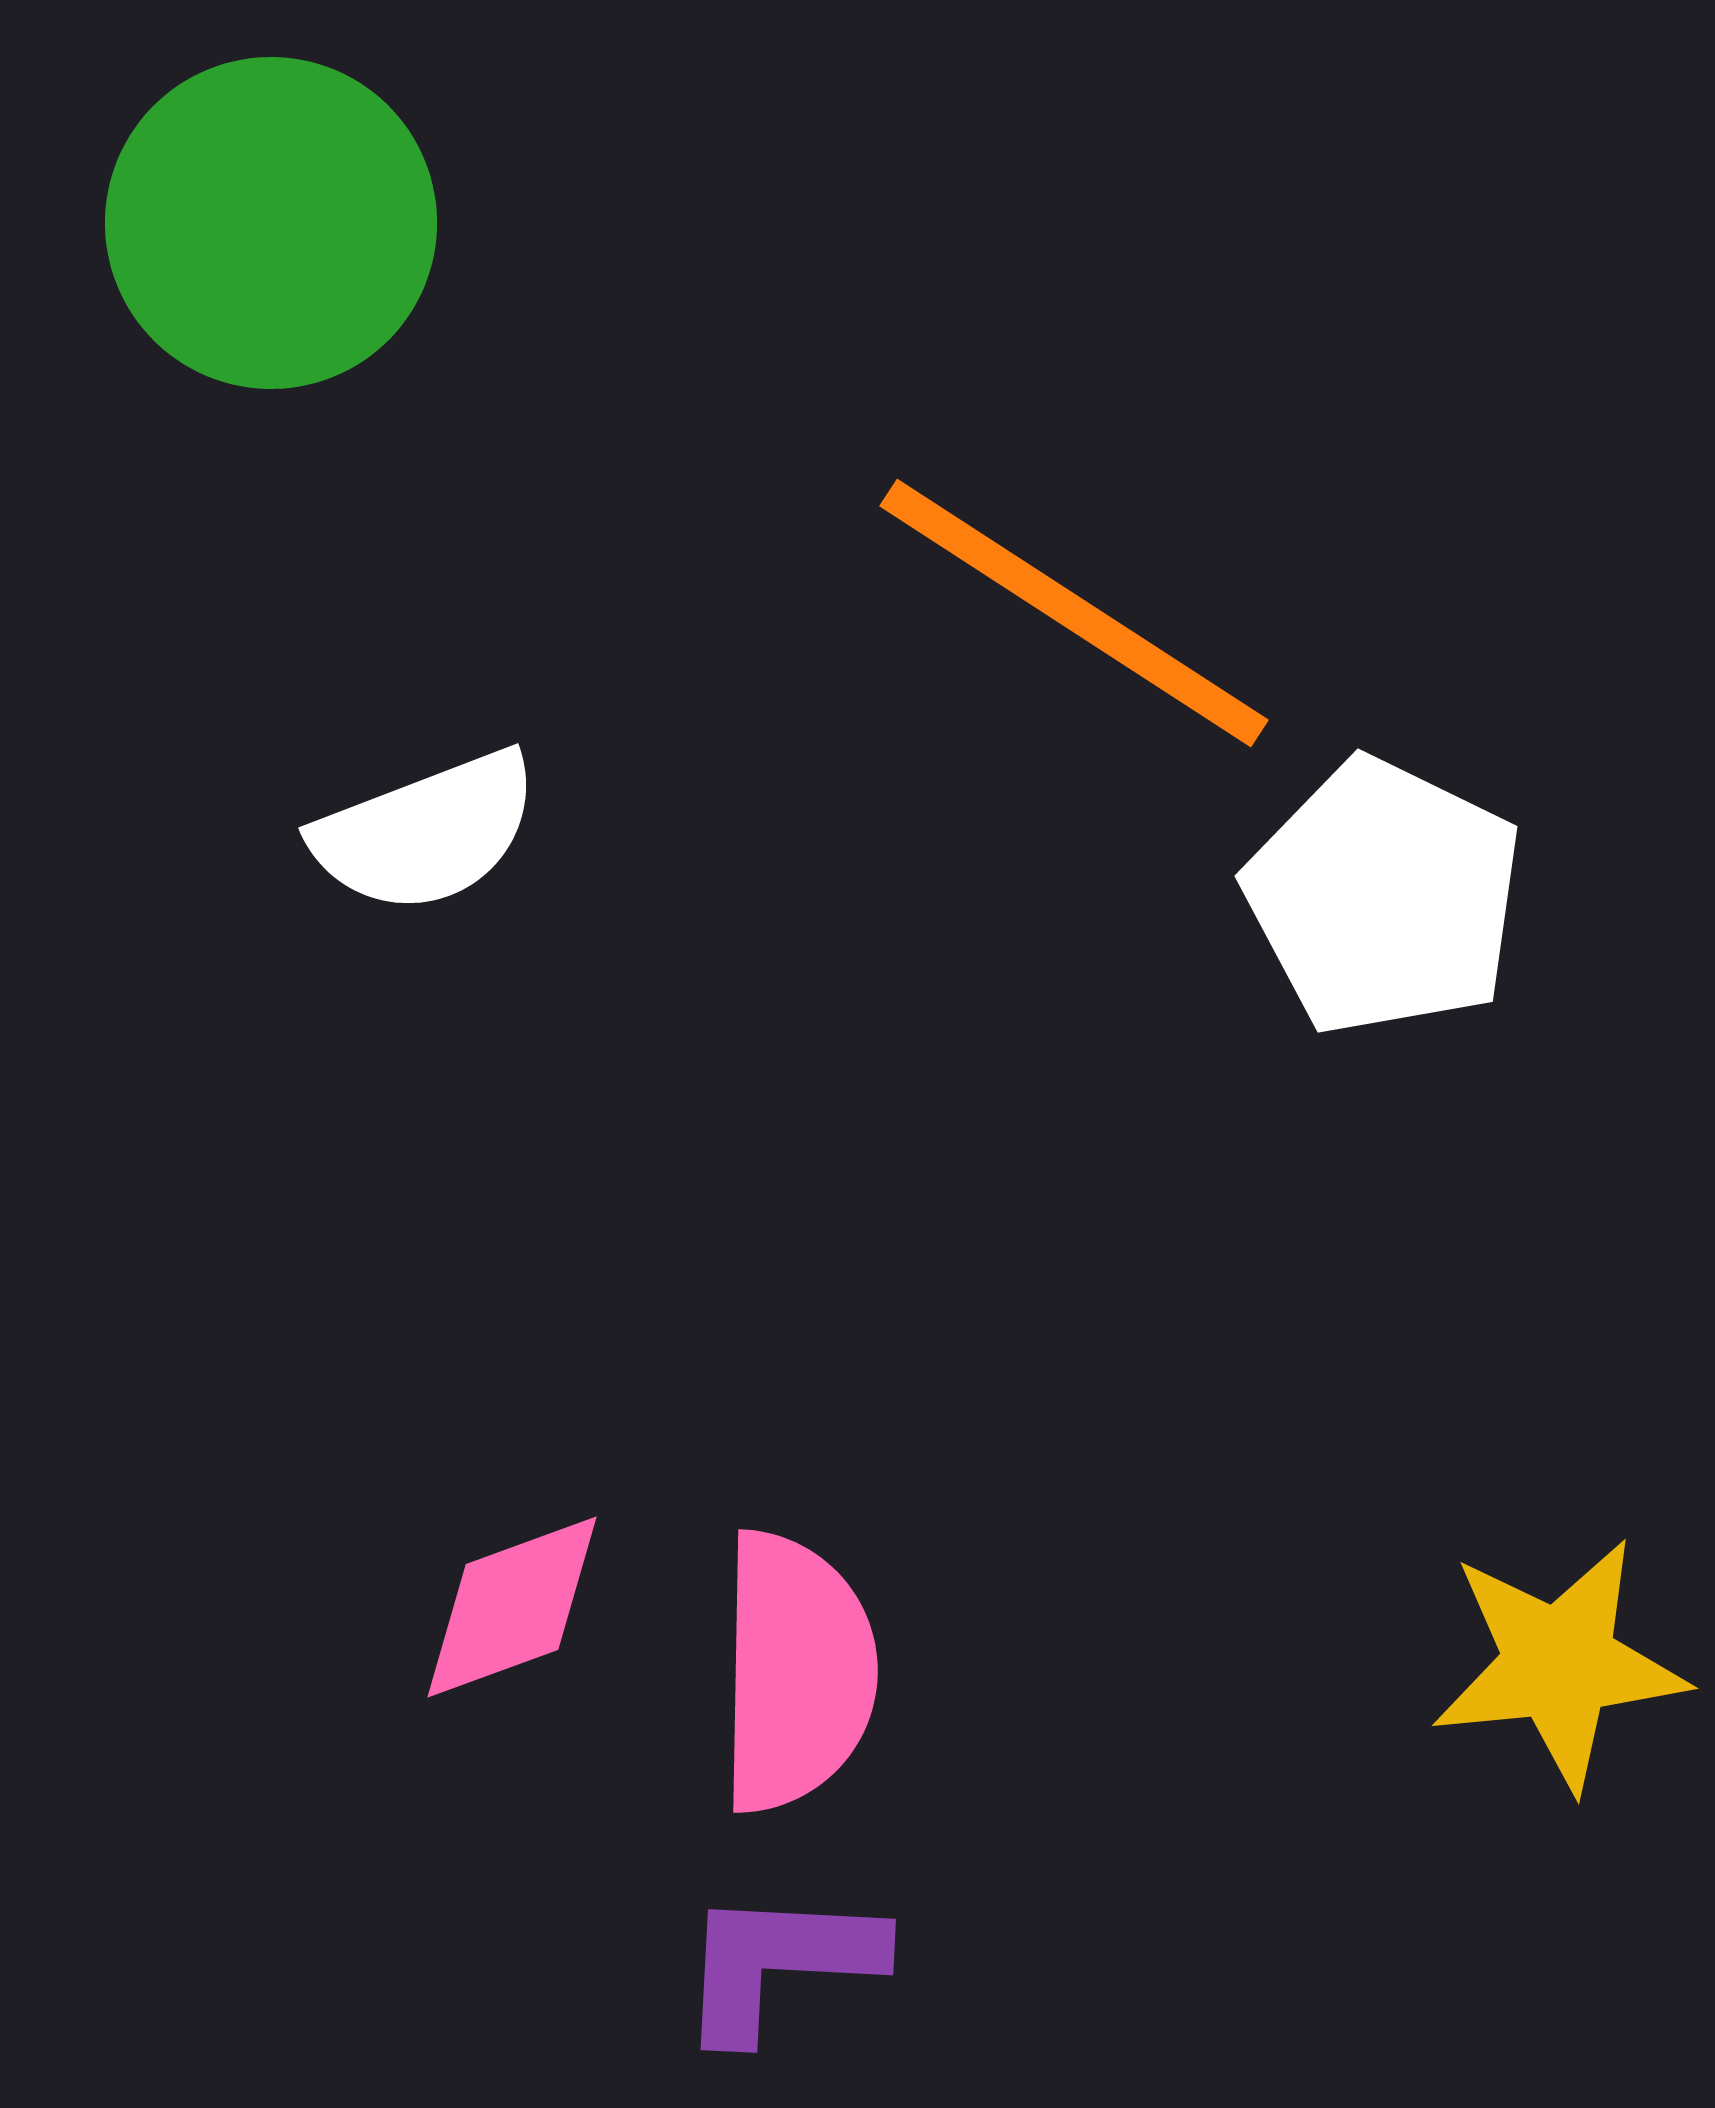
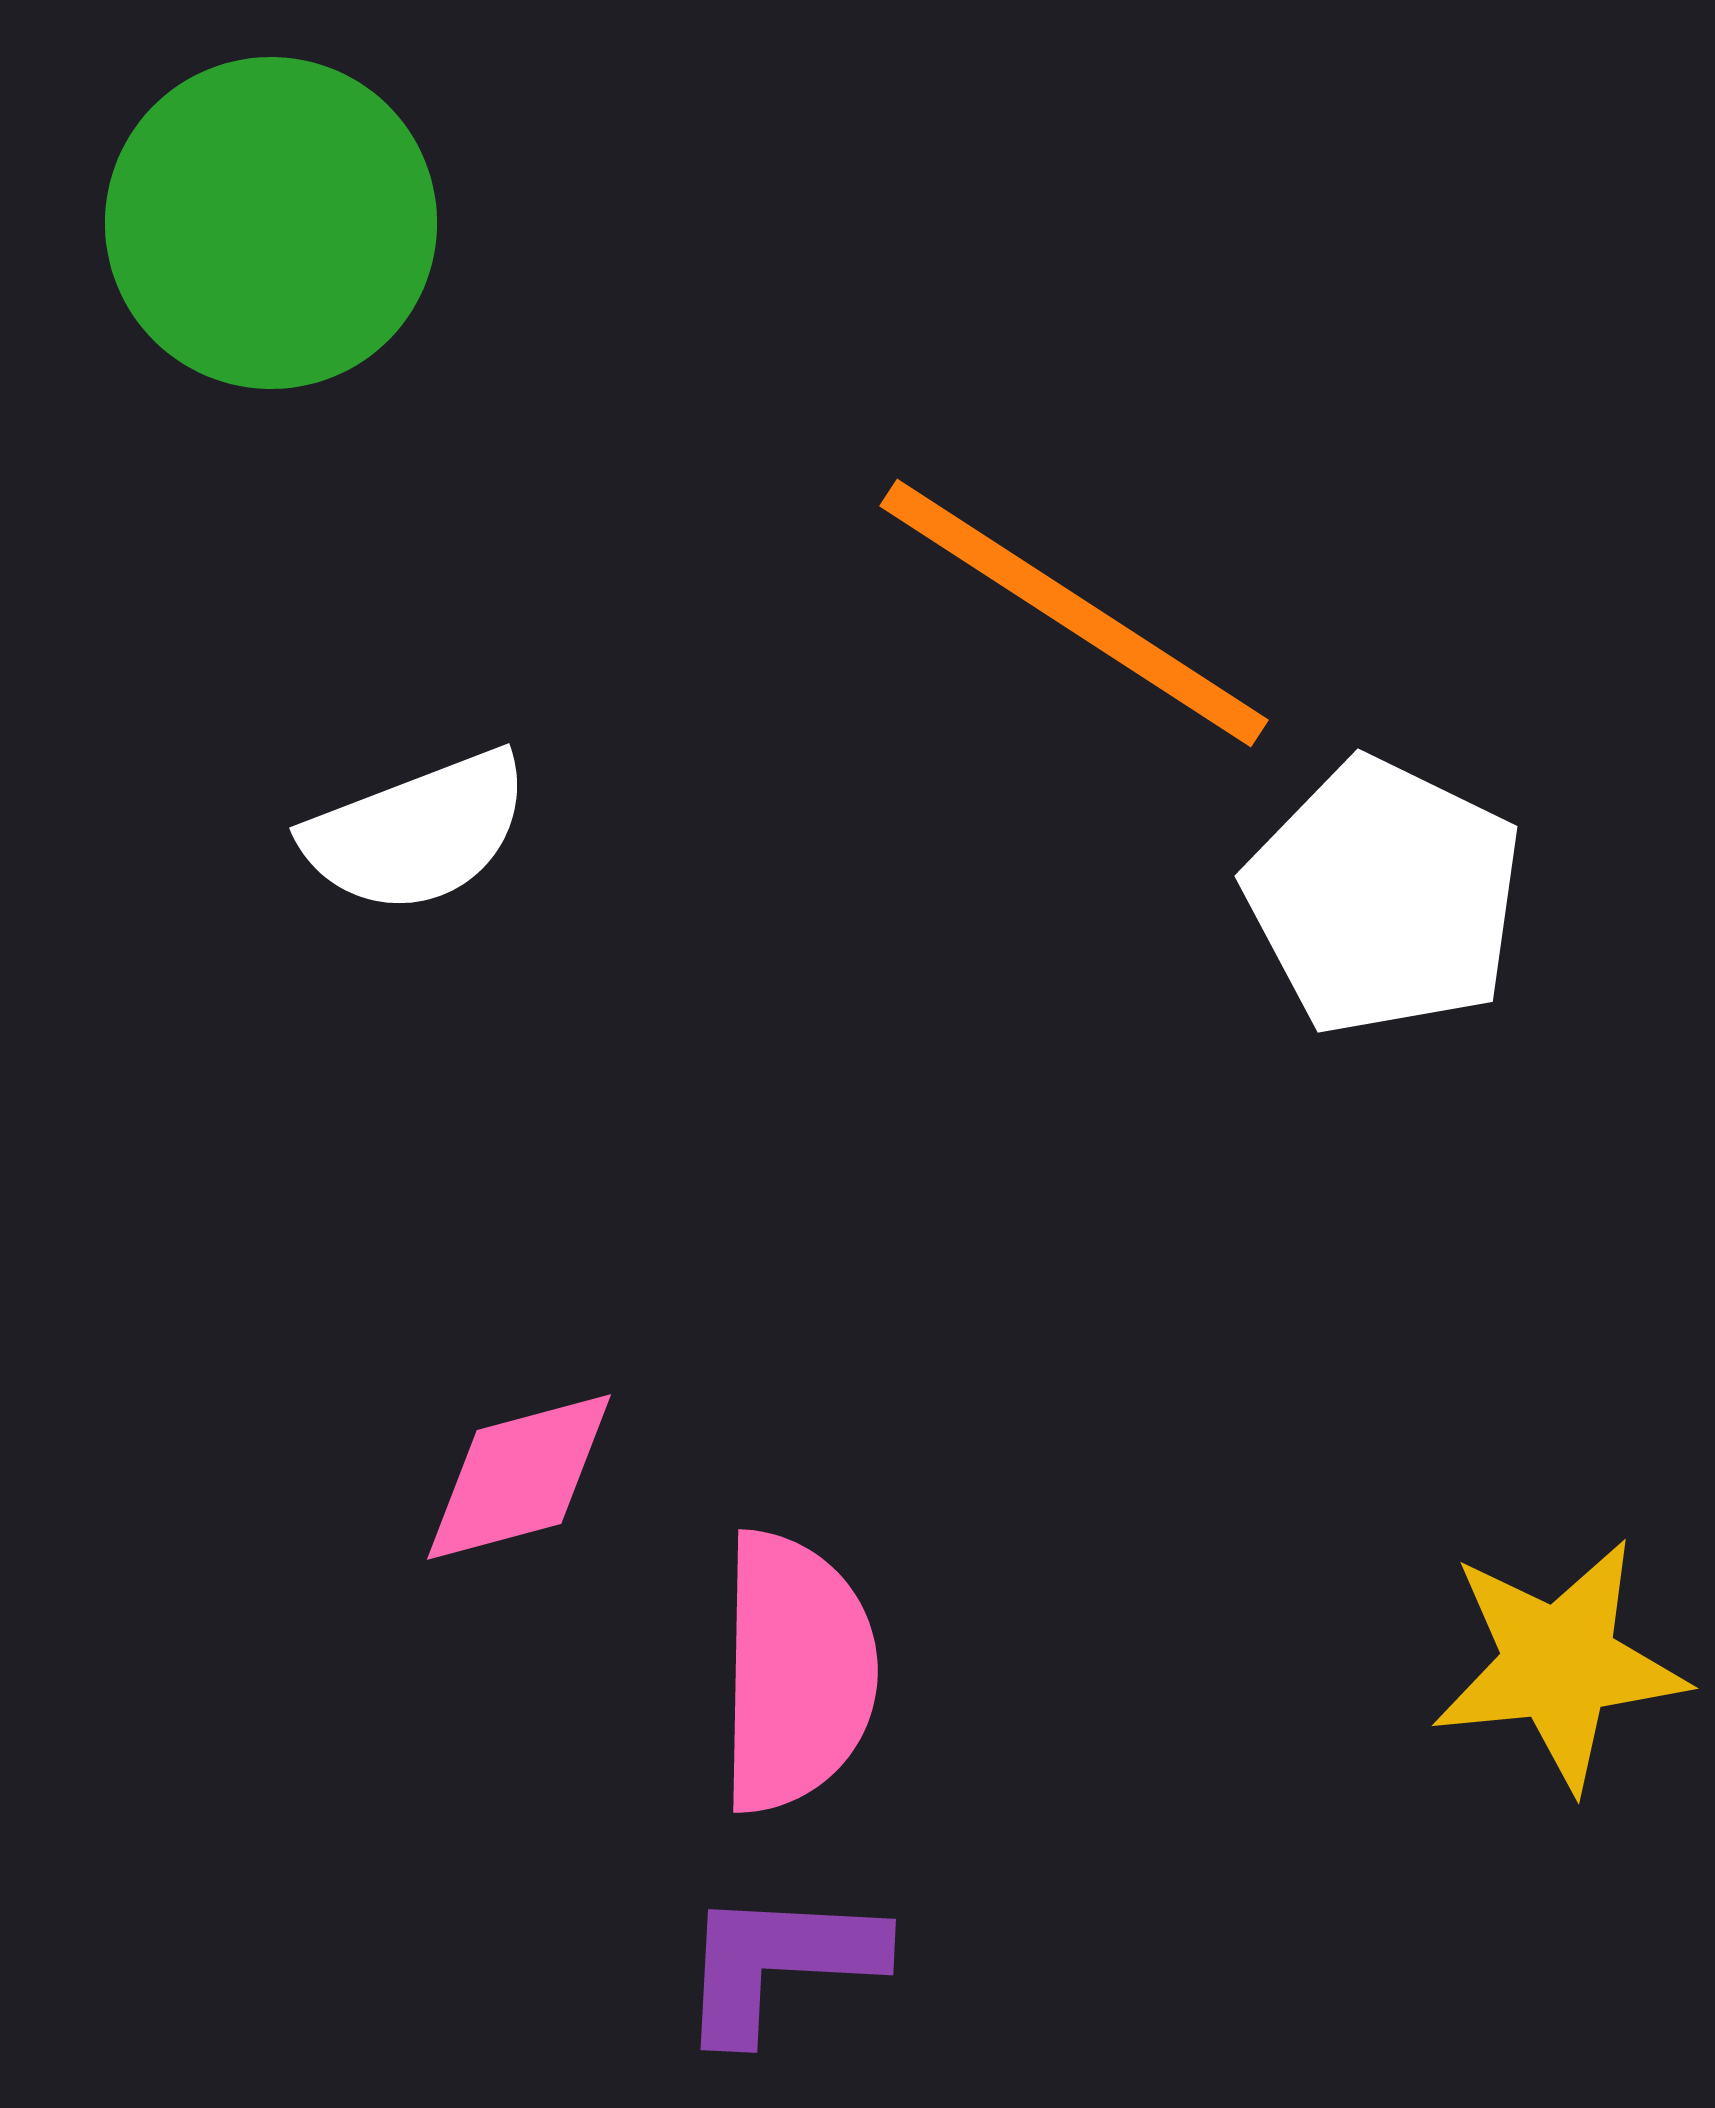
white semicircle: moved 9 px left
pink diamond: moved 7 px right, 130 px up; rotated 5 degrees clockwise
